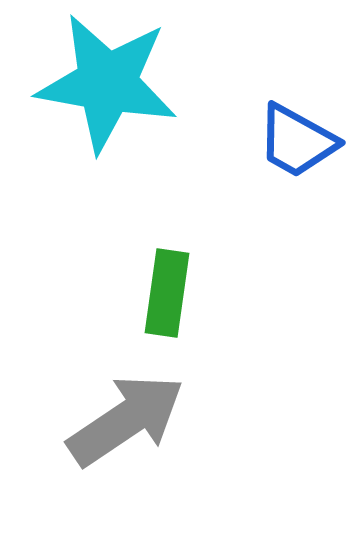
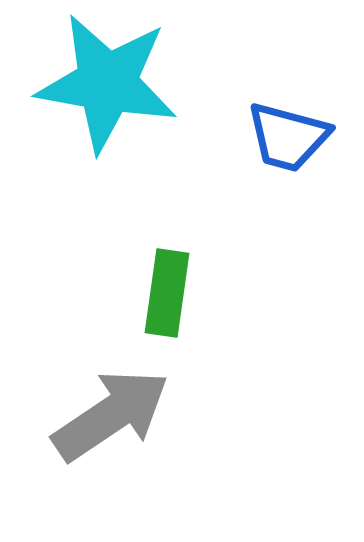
blue trapezoid: moved 9 px left, 4 px up; rotated 14 degrees counterclockwise
gray arrow: moved 15 px left, 5 px up
